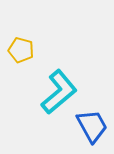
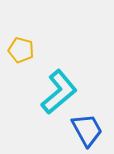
blue trapezoid: moved 5 px left, 4 px down
